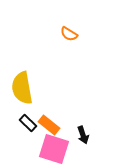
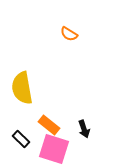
black rectangle: moved 7 px left, 16 px down
black arrow: moved 1 px right, 6 px up
